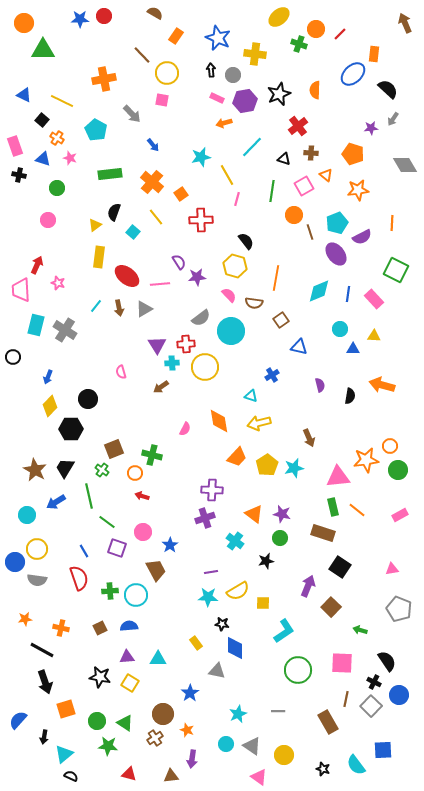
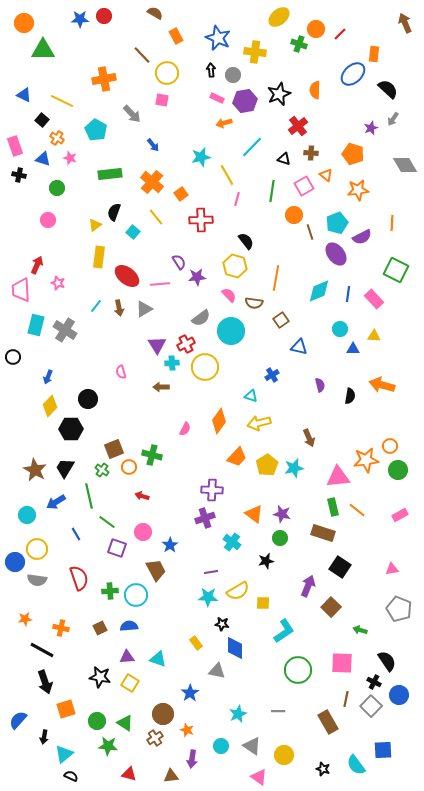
orange rectangle at (176, 36): rotated 63 degrees counterclockwise
yellow cross at (255, 54): moved 2 px up
purple star at (371, 128): rotated 16 degrees counterclockwise
red cross at (186, 344): rotated 24 degrees counterclockwise
brown arrow at (161, 387): rotated 35 degrees clockwise
orange diamond at (219, 421): rotated 45 degrees clockwise
orange circle at (135, 473): moved 6 px left, 6 px up
cyan cross at (235, 541): moved 3 px left, 1 px down
blue line at (84, 551): moved 8 px left, 17 px up
cyan triangle at (158, 659): rotated 18 degrees clockwise
cyan circle at (226, 744): moved 5 px left, 2 px down
